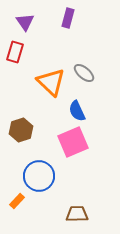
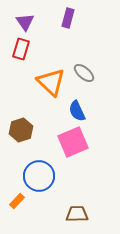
red rectangle: moved 6 px right, 3 px up
